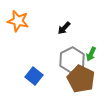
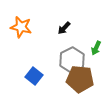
orange star: moved 3 px right, 6 px down
green arrow: moved 5 px right, 6 px up
brown pentagon: moved 1 px left; rotated 20 degrees counterclockwise
